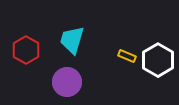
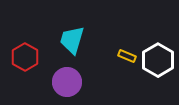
red hexagon: moved 1 px left, 7 px down
